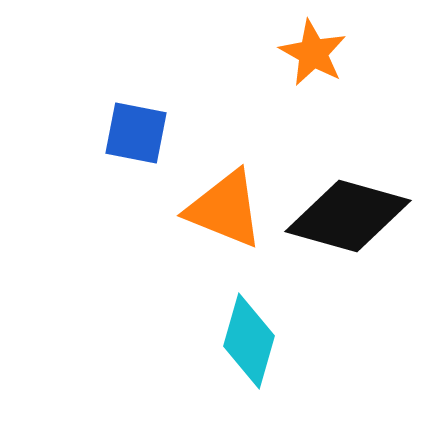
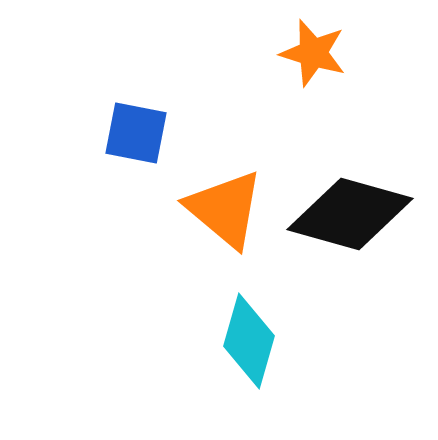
orange star: rotated 12 degrees counterclockwise
orange triangle: rotated 18 degrees clockwise
black diamond: moved 2 px right, 2 px up
